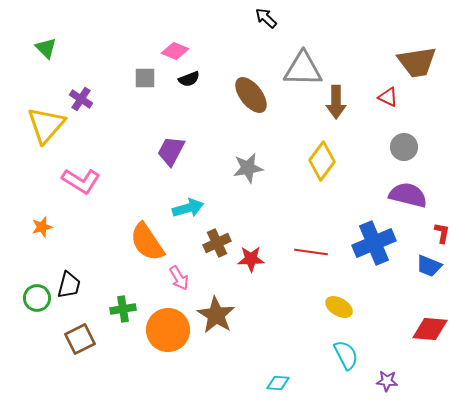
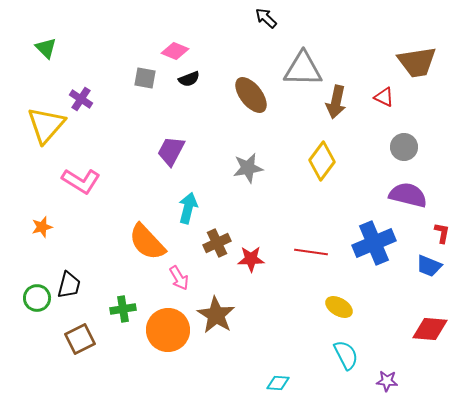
gray square: rotated 10 degrees clockwise
red triangle: moved 4 px left
brown arrow: rotated 12 degrees clockwise
cyan arrow: rotated 60 degrees counterclockwise
orange semicircle: rotated 9 degrees counterclockwise
